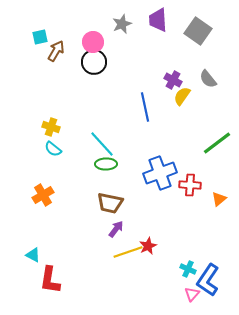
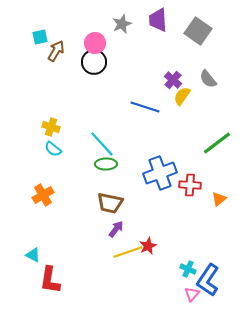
pink circle: moved 2 px right, 1 px down
purple cross: rotated 12 degrees clockwise
blue line: rotated 60 degrees counterclockwise
